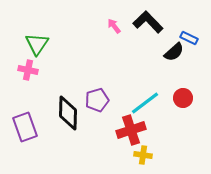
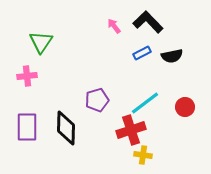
blue rectangle: moved 47 px left, 15 px down; rotated 54 degrees counterclockwise
green triangle: moved 4 px right, 2 px up
black semicircle: moved 2 px left, 4 px down; rotated 30 degrees clockwise
pink cross: moved 1 px left, 6 px down; rotated 18 degrees counterclockwise
red circle: moved 2 px right, 9 px down
black diamond: moved 2 px left, 15 px down
purple rectangle: moved 2 px right; rotated 20 degrees clockwise
